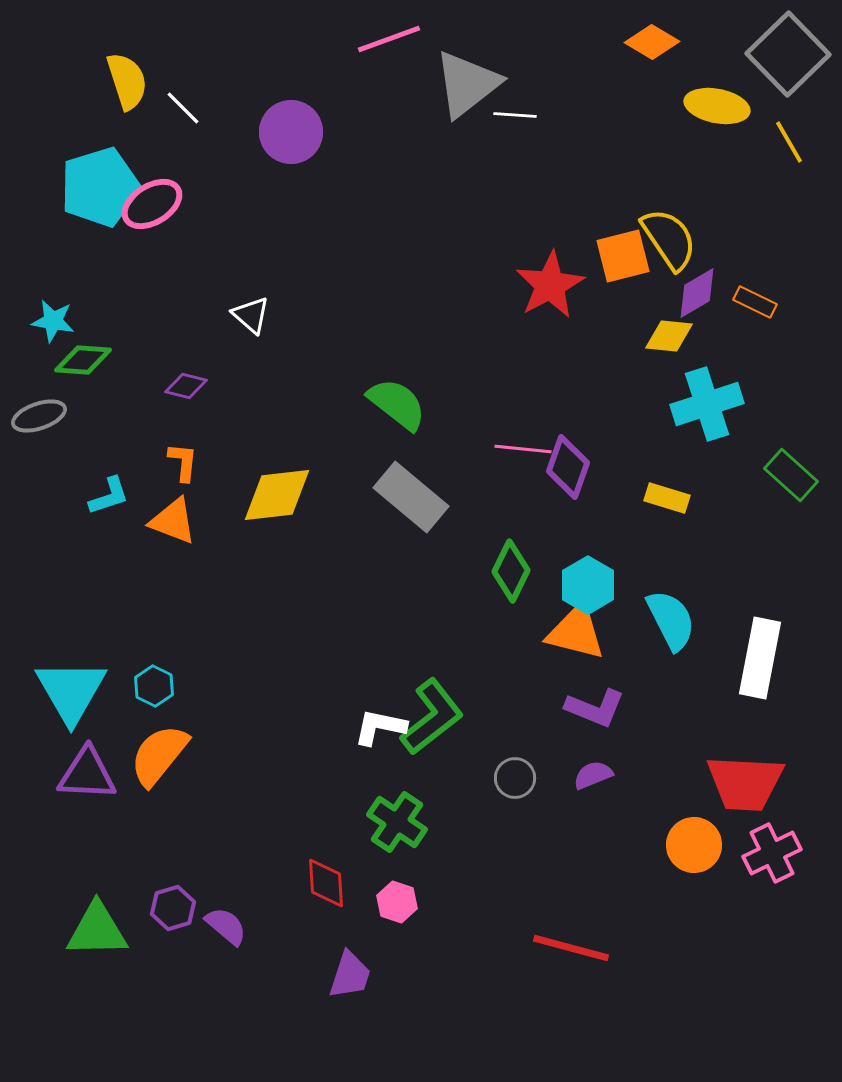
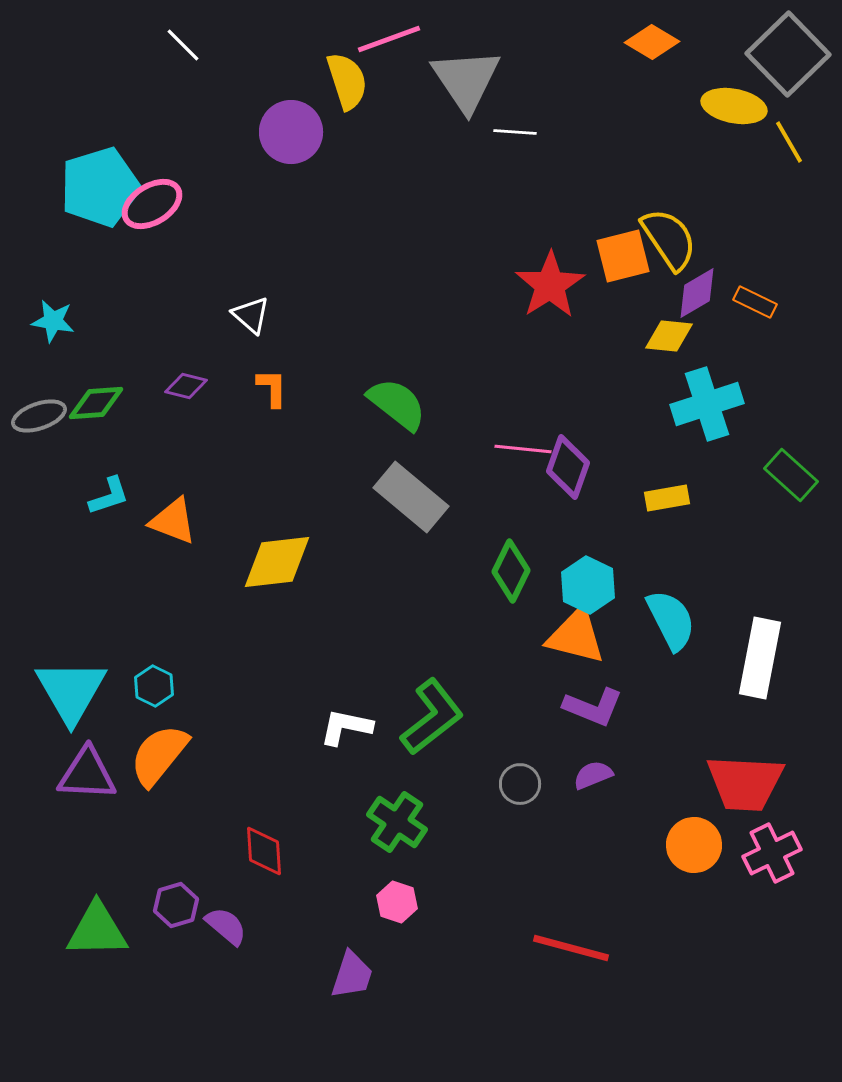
yellow semicircle at (127, 81): moved 220 px right
gray triangle at (467, 84): moved 1 px left, 4 px up; rotated 26 degrees counterclockwise
yellow ellipse at (717, 106): moved 17 px right
white line at (183, 108): moved 63 px up
white line at (515, 115): moved 17 px down
red star at (550, 285): rotated 4 degrees counterclockwise
green diamond at (83, 360): moved 13 px right, 43 px down; rotated 8 degrees counterclockwise
orange L-shape at (183, 462): moved 89 px right, 74 px up; rotated 6 degrees counterclockwise
yellow diamond at (277, 495): moved 67 px down
yellow rectangle at (667, 498): rotated 27 degrees counterclockwise
cyan hexagon at (588, 585): rotated 4 degrees counterclockwise
orange triangle at (576, 632): moved 4 px down
purple L-shape at (595, 708): moved 2 px left, 1 px up
white L-shape at (380, 727): moved 34 px left
gray circle at (515, 778): moved 5 px right, 6 px down
red diamond at (326, 883): moved 62 px left, 32 px up
purple hexagon at (173, 908): moved 3 px right, 3 px up
purple trapezoid at (350, 975): moved 2 px right
